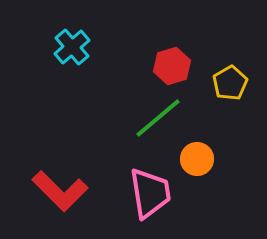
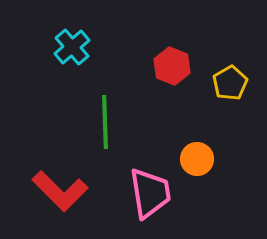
red hexagon: rotated 21 degrees counterclockwise
green line: moved 53 px left, 4 px down; rotated 52 degrees counterclockwise
